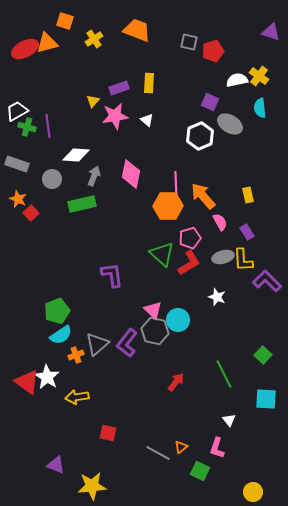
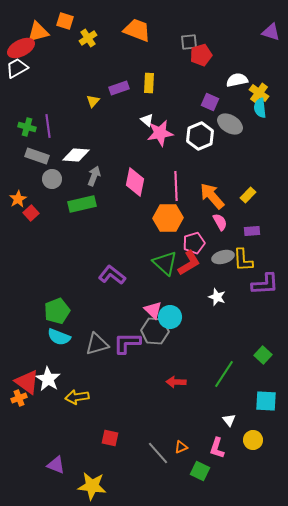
yellow cross at (94, 39): moved 6 px left, 1 px up
gray square at (189, 42): rotated 18 degrees counterclockwise
orange triangle at (47, 43): moved 9 px left, 11 px up
red ellipse at (25, 49): moved 4 px left, 1 px up
red pentagon at (213, 51): moved 12 px left, 4 px down
yellow cross at (259, 76): moved 17 px down
white trapezoid at (17, 111): moved 43 px up
pink star at (115, 116): moved 45 px right, 17 px down
gray rectangle at (17, 164): moved 20 px right, 8 px up
pink diamond at (131, 174): moved 4 px right, 8 px down
yellow rectangle at (248, 195): rotated 56 degrees clockwise
orange arrow at (203, 196): moved 9 px right
orange star at (18, 199): rotated 18 degrees clockwise
orange hexagon at (168, 206): moved 12 px down
purple rectangle at (247, 232): moved 5 px right, 1 px up; rotated 63 degrees counterclockwise
pink pentagon at (190, 238): moved 4 px right, 5 px down
green triangle at (162, 254): moved 3 px right, 9 px down
purple L-shape at (112, 275): rotated 44 degrees counterclockwise
purple L-shape at (267, 281): moved 2 px left, 3 px down; rotated 132 degrees clockwise
cyan circle at (178, 320): moved 8 px left, 3 px up
gray hexagon at (155, 331): rotated 8 degrees counterclockwise
cyan semicircle at (61, 335): moved 2 px left, 2 px down; rotated 55 degrees clockwise
purple L-shape at (127, 343): rotated 52 degrees clockwise
gray triangle at (97, 344): rotated 25 degrees clockwise
orange cross at (76, 355): moved 57 px left, 43 px down
green line at (224, 374): rotated 60 degrees clockwise
white star at (47, 377): moved 1 px right, 2 px down
red arrow at (176, 382): rotated 126 degrees counterclockwise
cyan square at (266, 399): moved 2 px down
red square at (108, 433): moved 2 px right, 5 px down
orange triangle at (181, 447): rotated 16 degrees clockwise
gray line at (158, 453): rotated 20 degrees clockwise
yellow star at (92, 486): rotated 12 degrees clockwise
yellow circle at (253, 492): moved 52 px up
